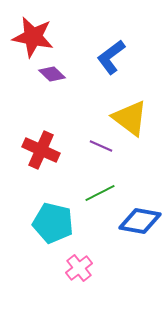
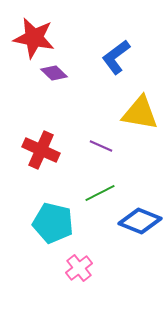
red star: moved 1 px right, 1 px down
blue L-shape: moved 5 px right
purple diamond: moved 2 px right, 1 px up
yellow triangle: moved 10 px right, 5 px up; rotated 27 degrees counterclockwise
blue diamond: rotated 12 degrees clockwise
